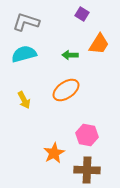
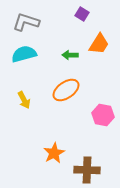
pink hexagon: moved 16 px right, 20 px up
